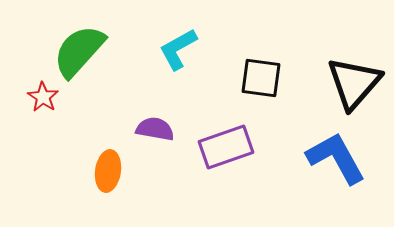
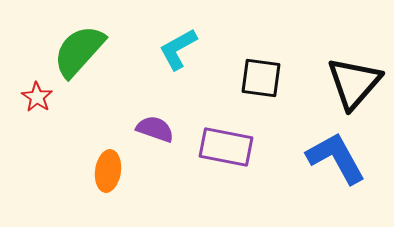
red star: moved 6 px left
purple semicircle: rotated 9 degrees clockwise
purple rectangle: rotated 30 degrees clockwise
